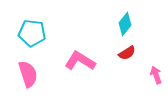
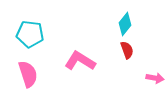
cyan pentagon: moved 2 px left, 1 px down
red semicircle: moved 3 px up; rotated 78 degrees counterclockwise
pink arrow: moved 1 px left, 3 px down; rotated 120 degrees clockwise
